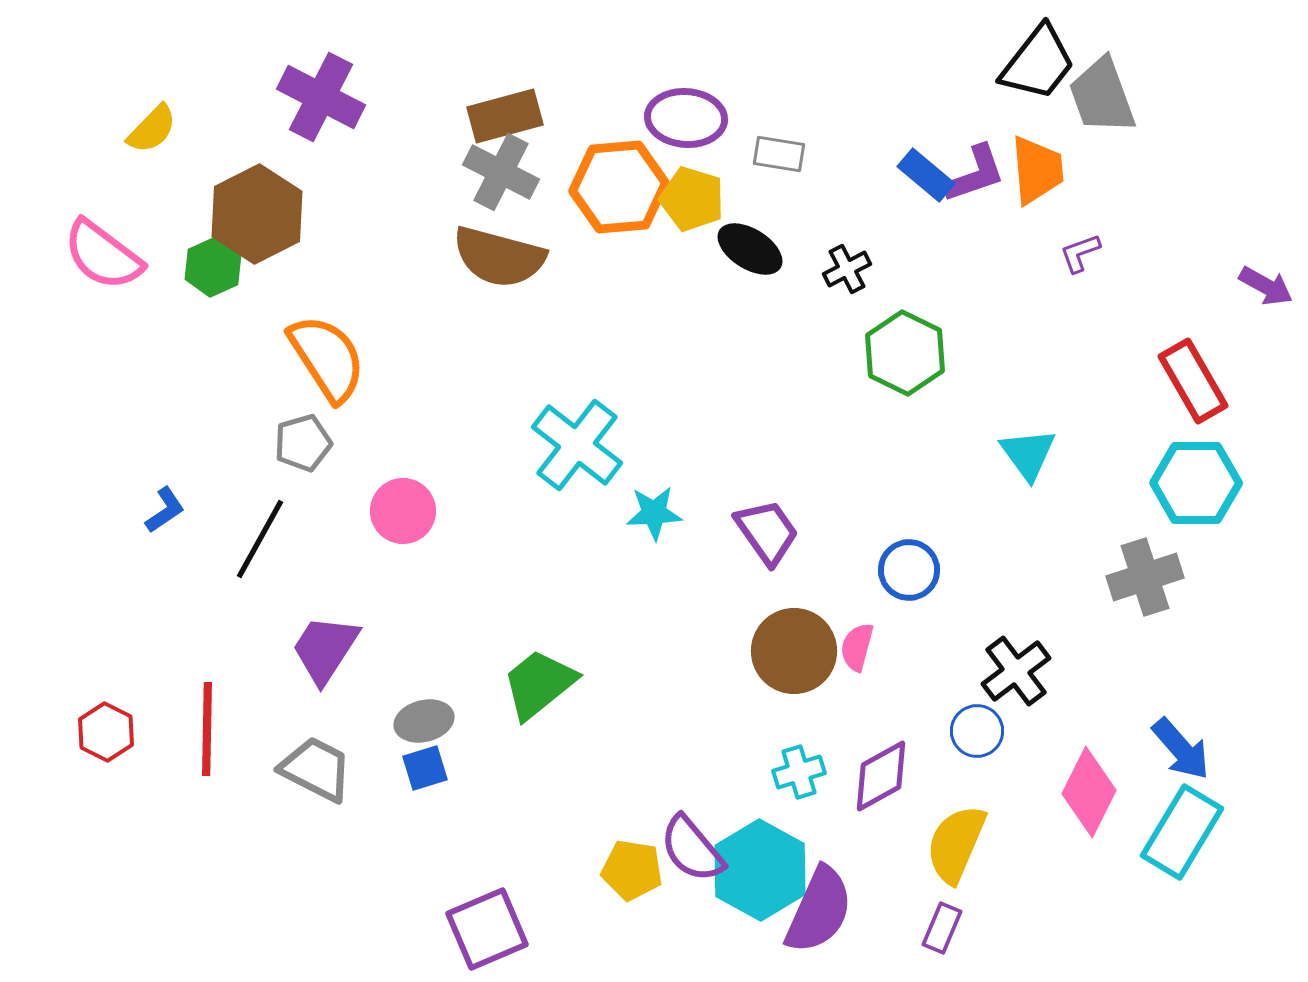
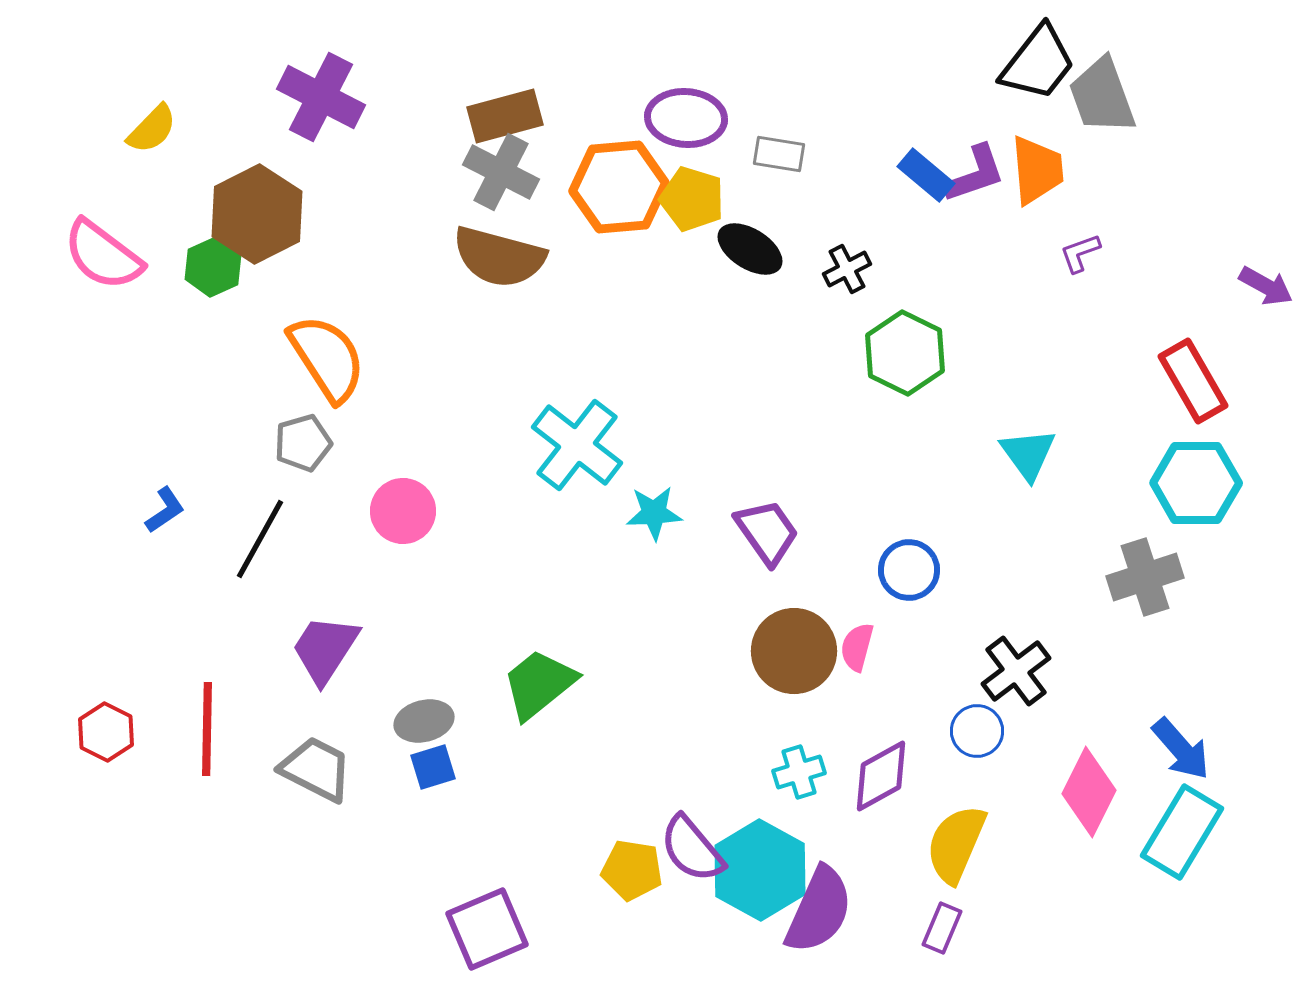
blue square at (425, 768): moved 8 px right, 1 px up
